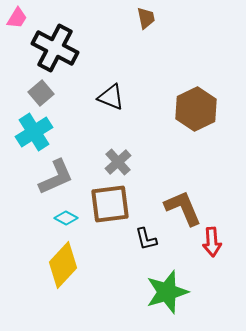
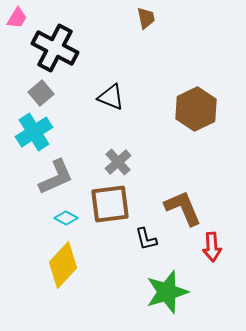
red arrow: moved 5 px down
